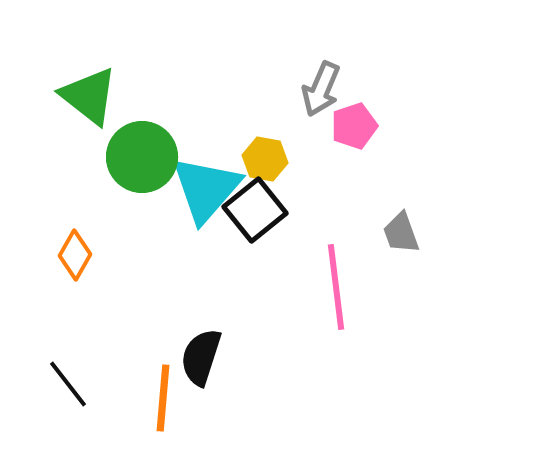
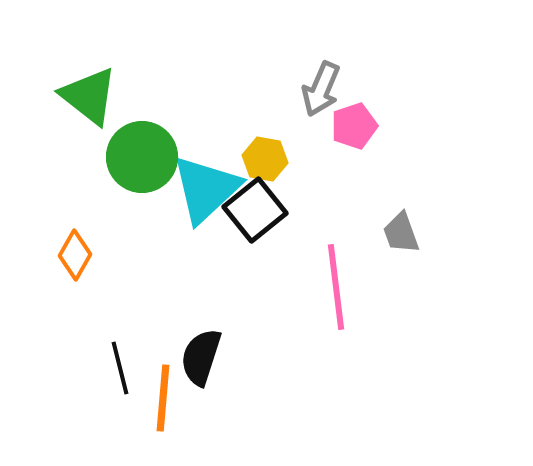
cyan triangle: rotated 6 degrees clockwise
black line: moved 52 px right, 16 px up; rotated 24 degrees clockwise
